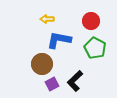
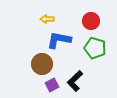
green pentagon: rotated 10 degrees counterclockwise
purple square: moved 1 px down
